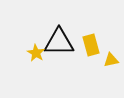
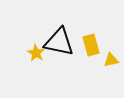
black triangle: rotated 12 degrees clockwise
